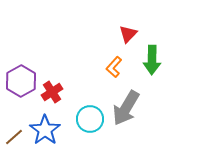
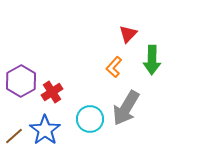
brown line: moved 1 px up
